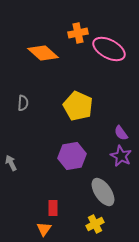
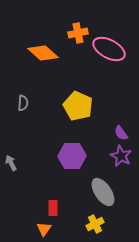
purple hexagon: rotated 8 degrees clockwise
